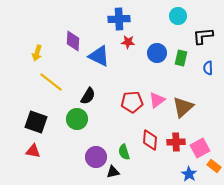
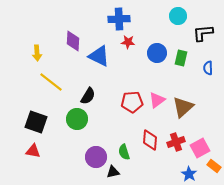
black L-shape: moved 3 px up
yellow arrow: rotated 21 degrees counterclockwise
red cross: rotated 18 degrees counterclockwise
